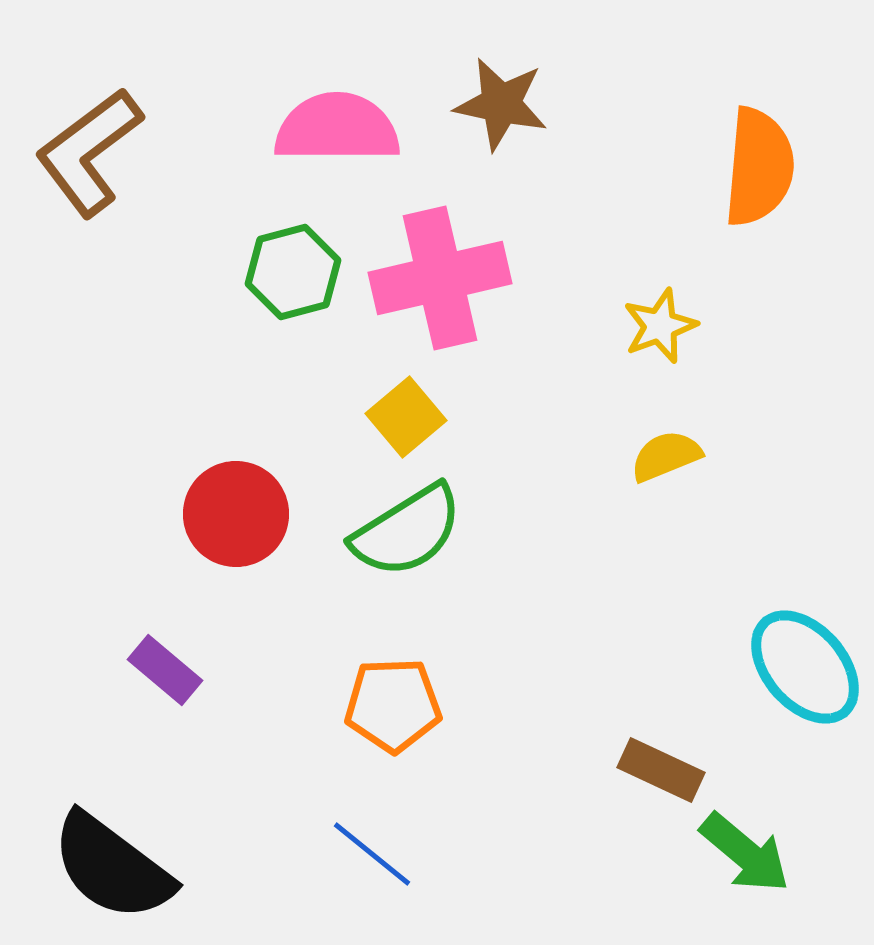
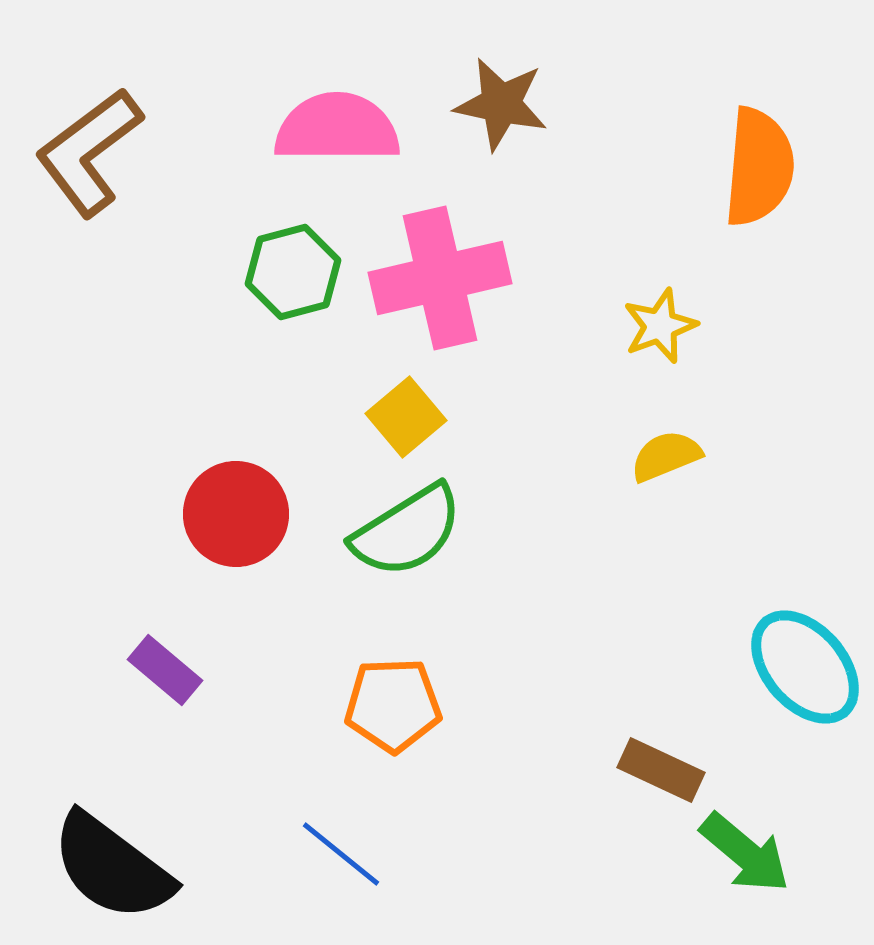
blue line: moved 31 px left
